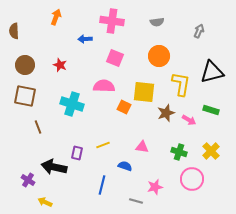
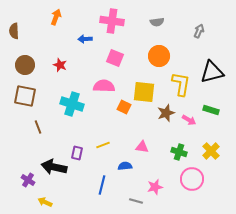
blue semicircle: rotated 24 degrees counterclockwise
